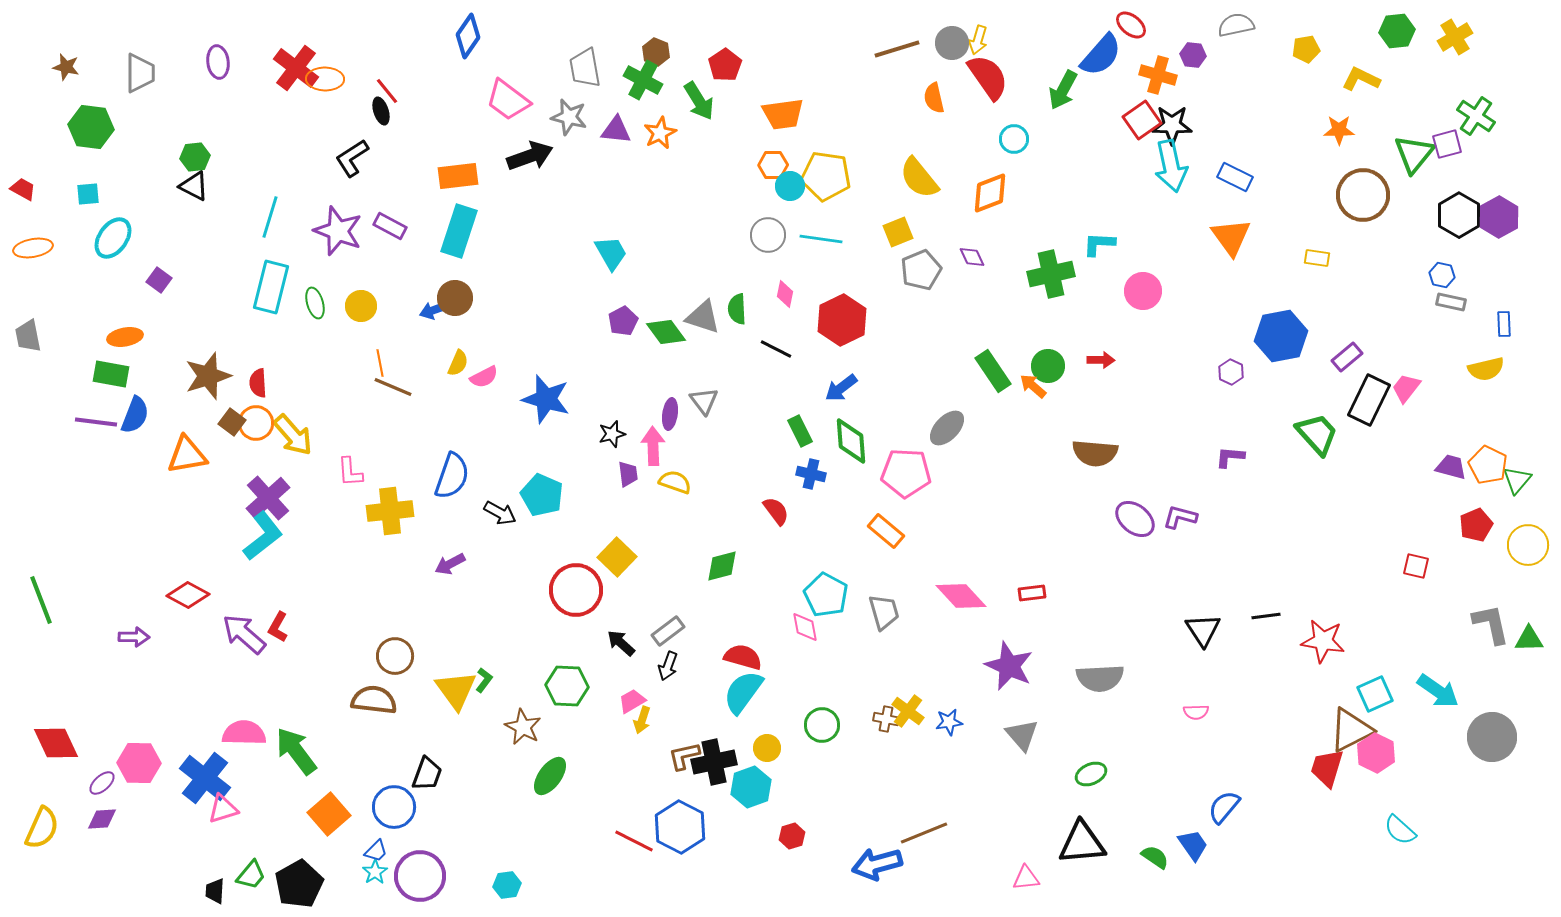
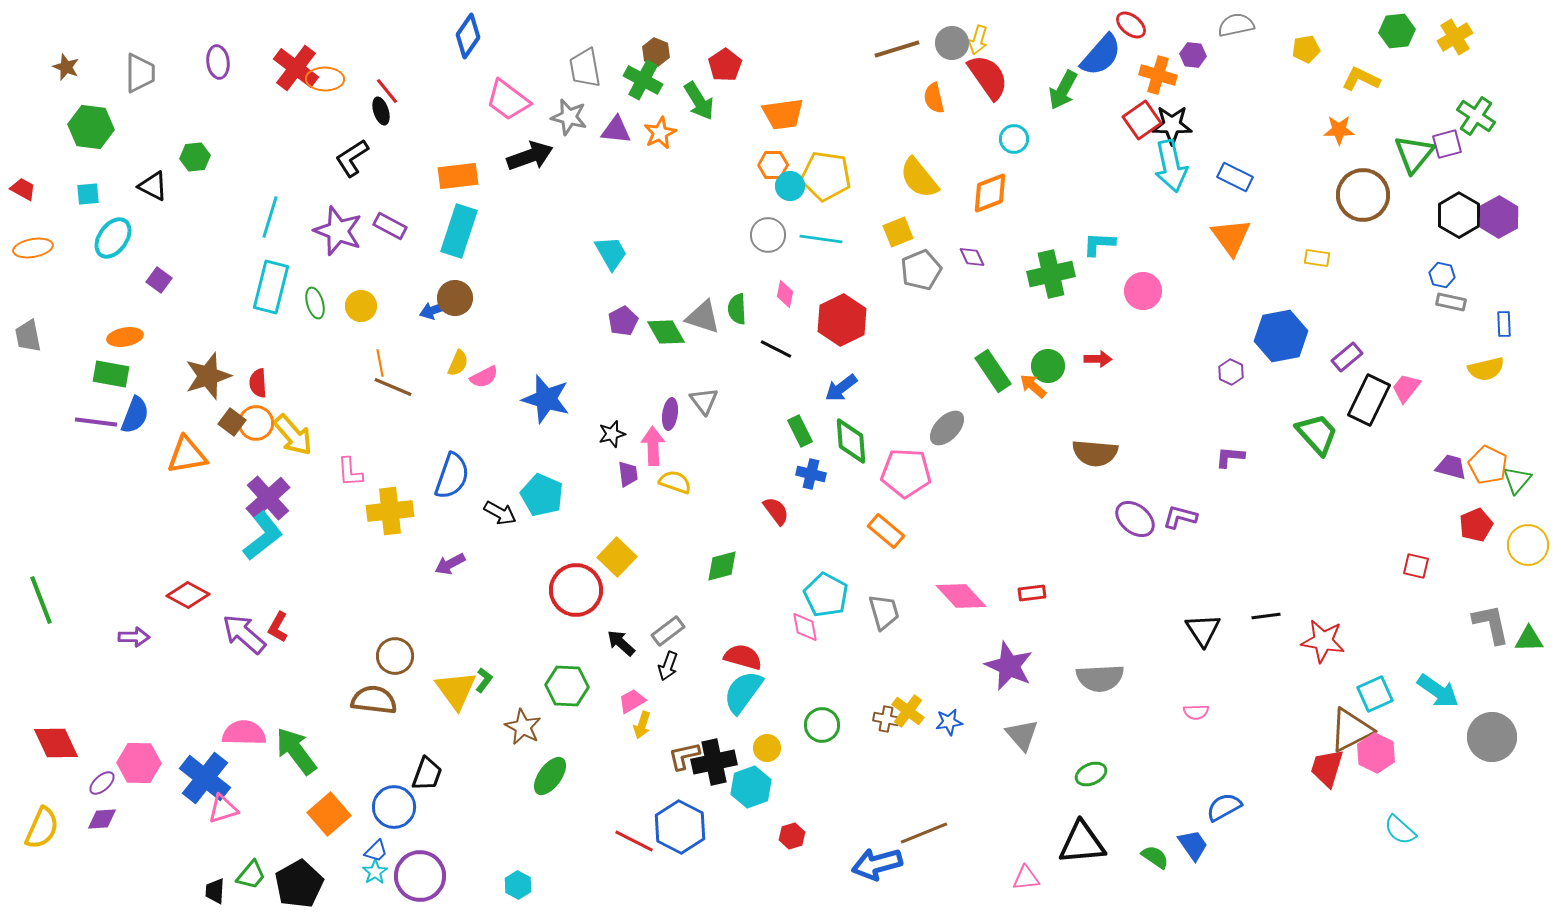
brown star at (66, 67): rotated 8 degrees clockwise
black triangle at (194, 186): moved 41 px left
green diamond at (666, 332): rotated 6 degrees clockwise
red arrow at (1101, 360): moved 3 px left, 1 px up
yellow arrow at (642, 720): moved 5 px down
blue semicircle at (1224, 807): rotated 21 degrees clockwise
cyan hexagon at (507, 885): moved 11 px right; rotated 24 degrees counterclockwise
